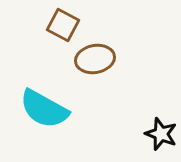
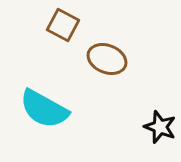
brown ellipse: moved 12 px right; rotated 33 degrees clockwise
black star: moved 1 px left, 7 px up
